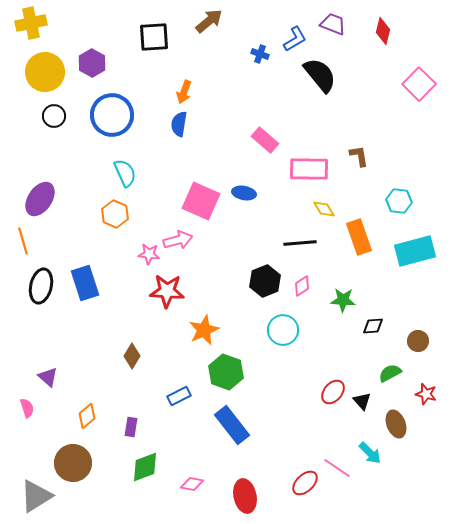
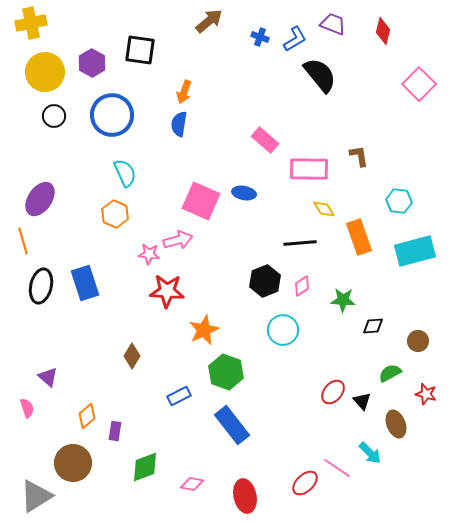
black square at (154, 37): moved 14 px left, 13 px down; rotated 12 degrees clockwise
blue cross at (260, 54): moved 17 px up
purple rectangle at (131, 427): moved 16 px left, 4 px down
